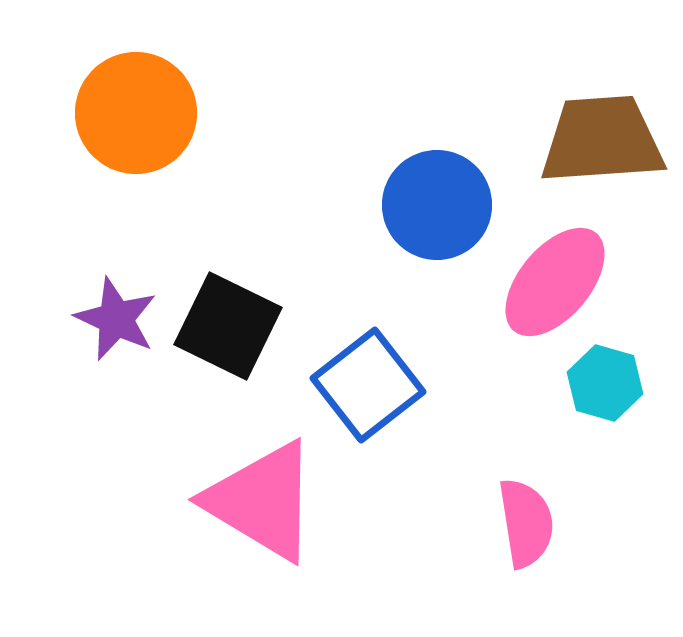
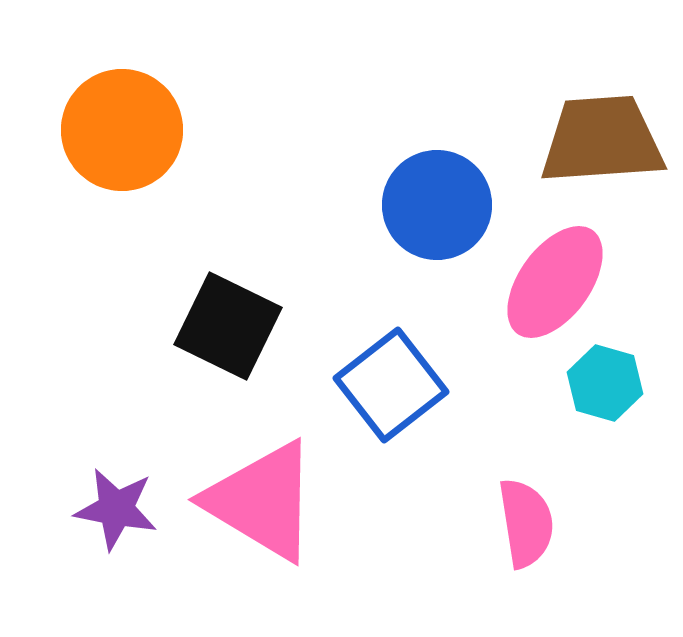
orange circle: moved 14 px left, 17 px down
pink ellipse: rotated 4 degrees counterclockwise
purple star: moved 190 px down; rotated 14 degrees counterclockwise
blue square: moved 23 px right
